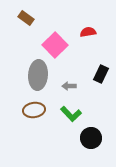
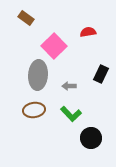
pink square: moved 1 px left, 1 px down
